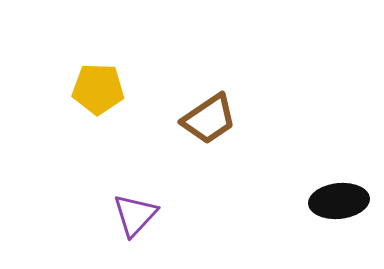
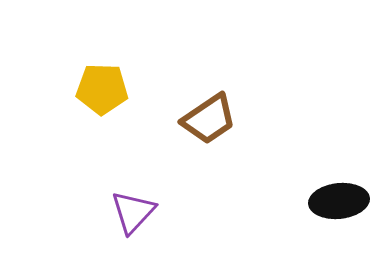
yellow pentagon: moved 4 px right
purple triangle: moved 2 px left, 3 px up
